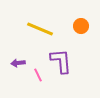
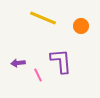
yellow line: moved 3 px right, 11 px up
